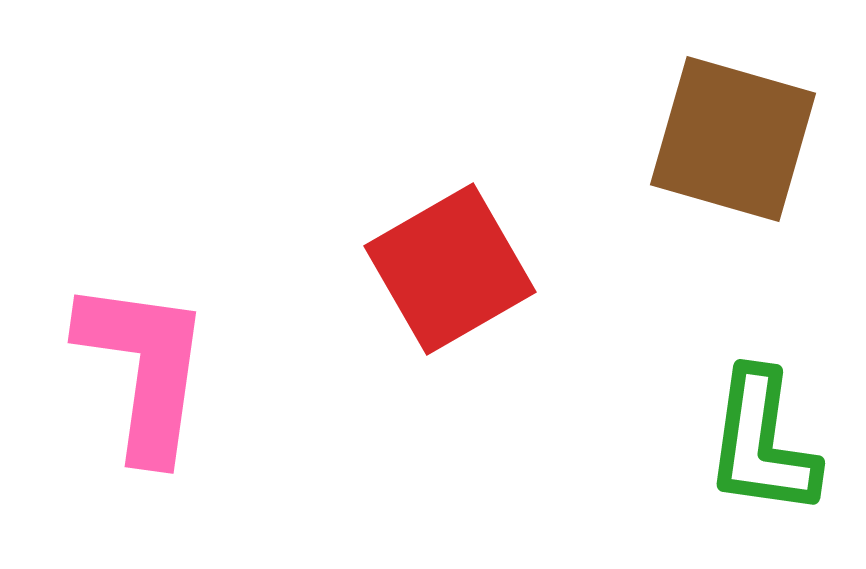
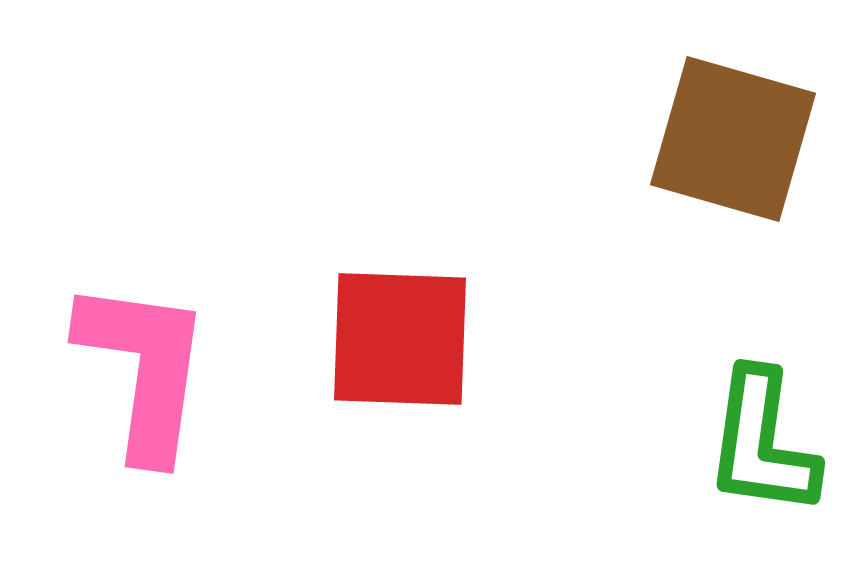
red square: moved 50 px left, 70 px down; rotated 32 degrees clockwise
